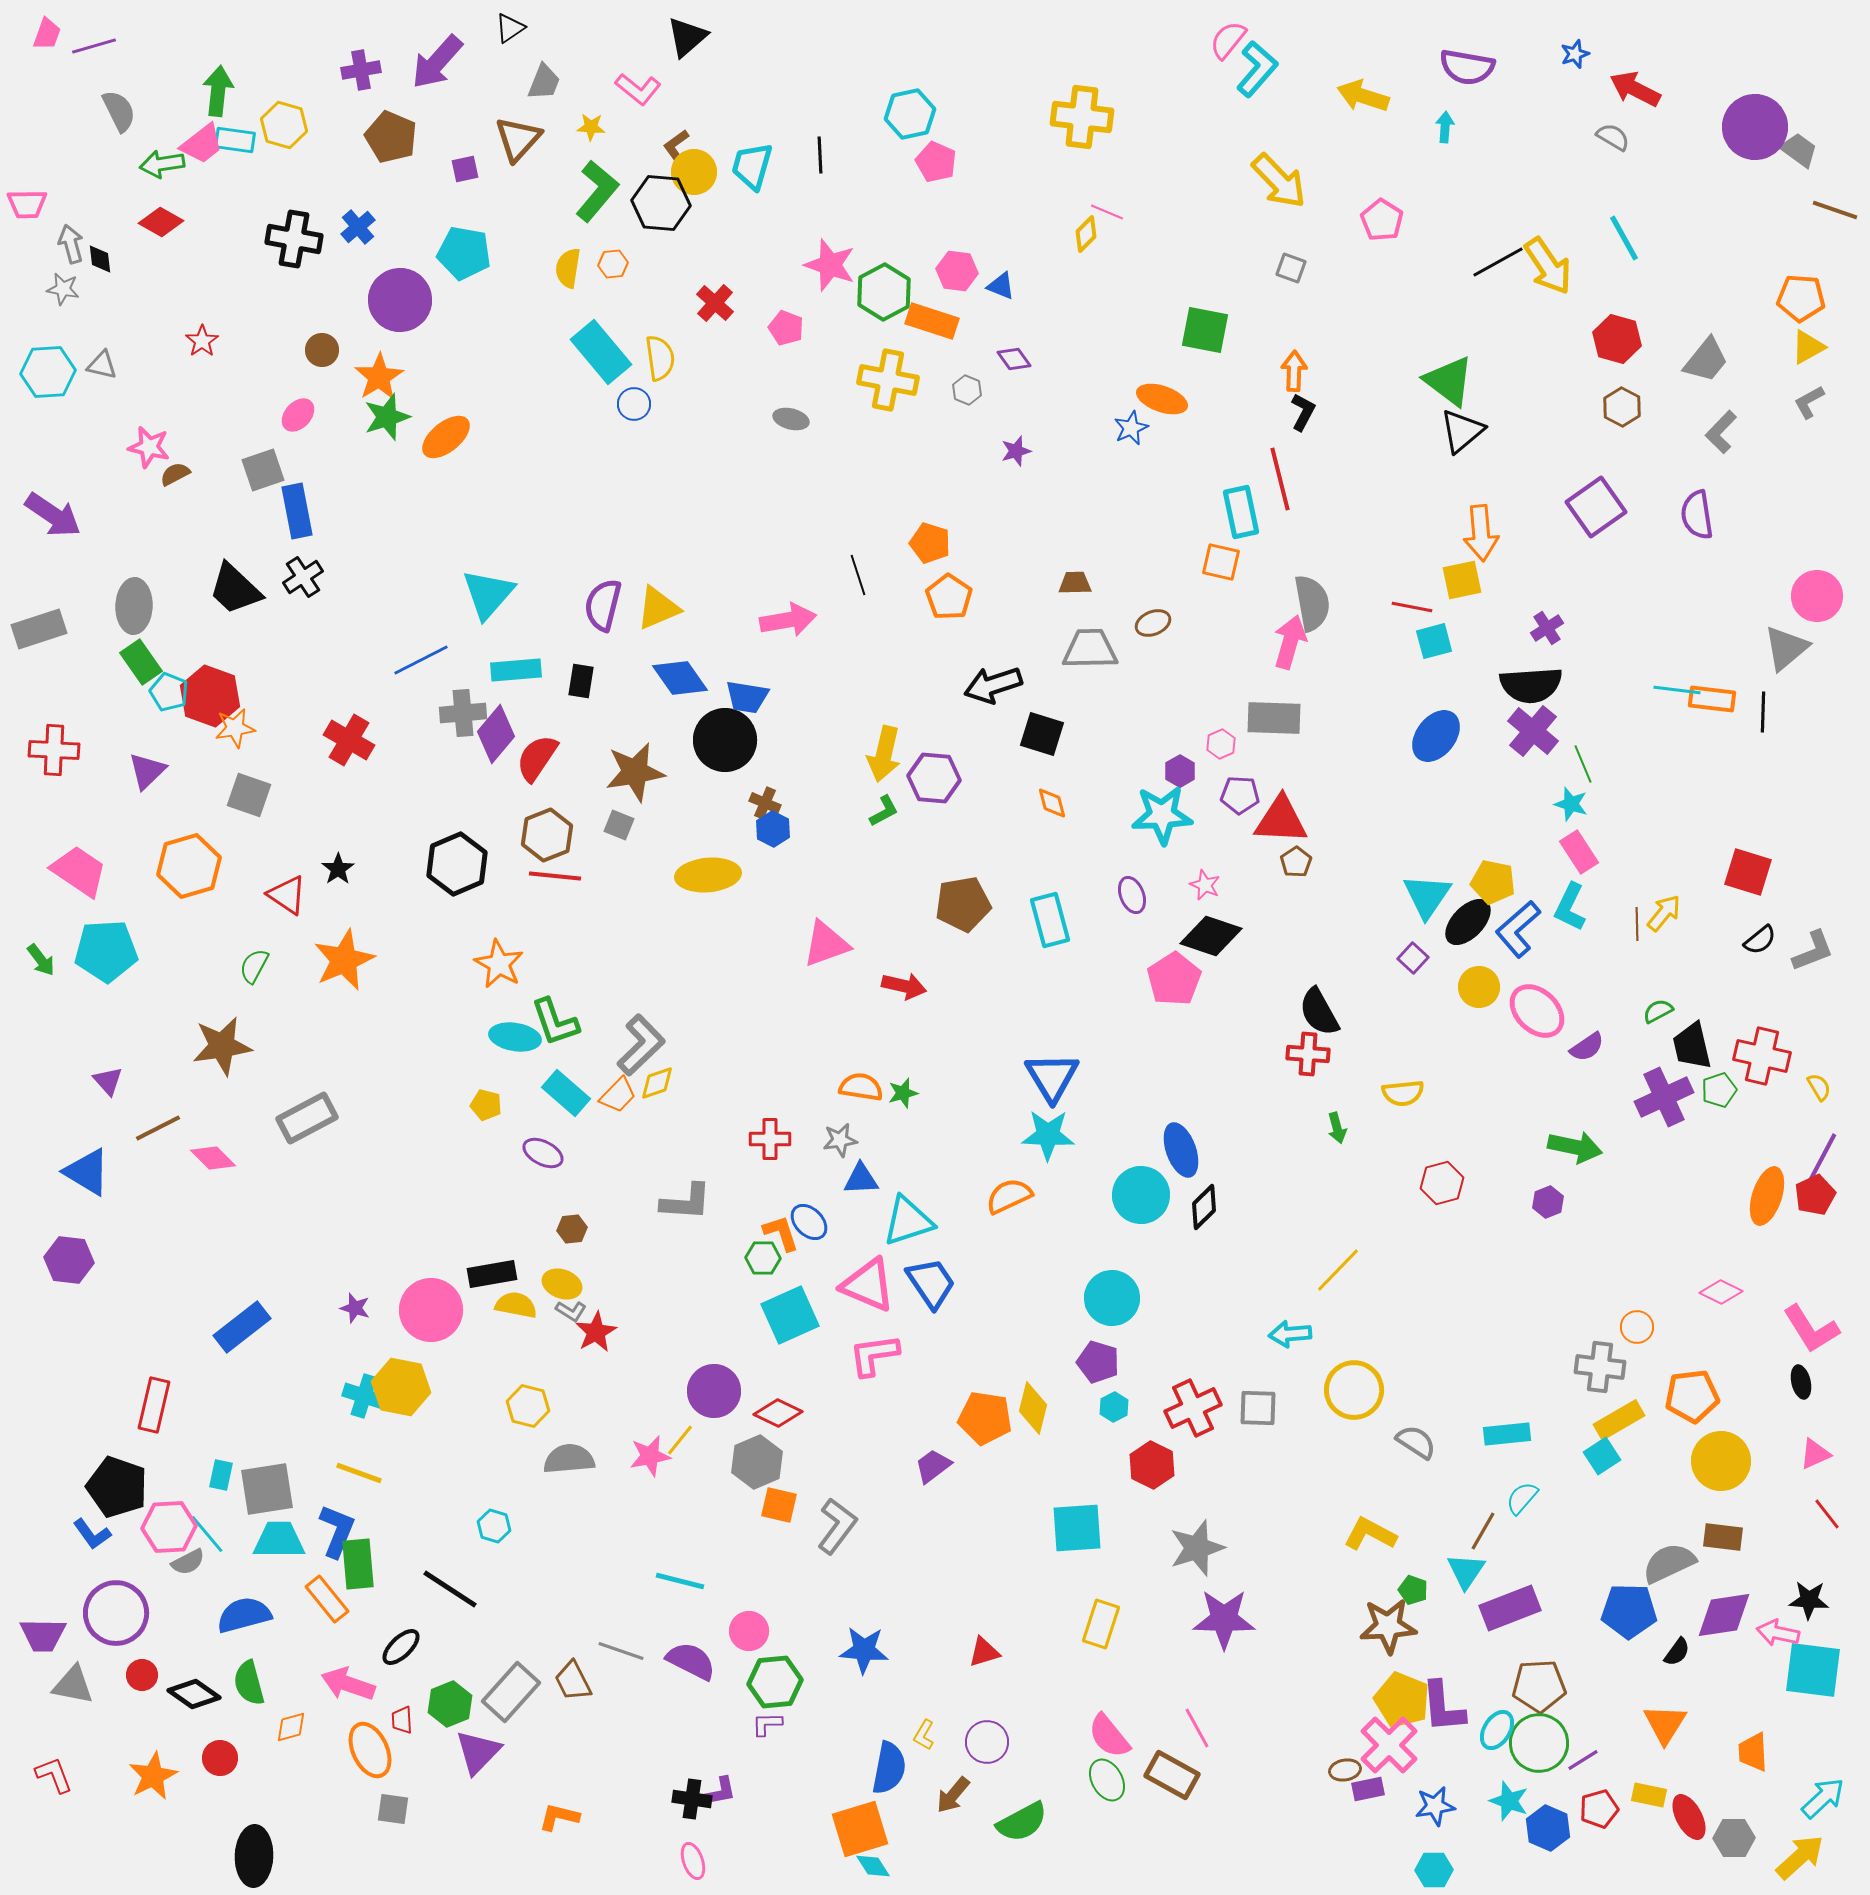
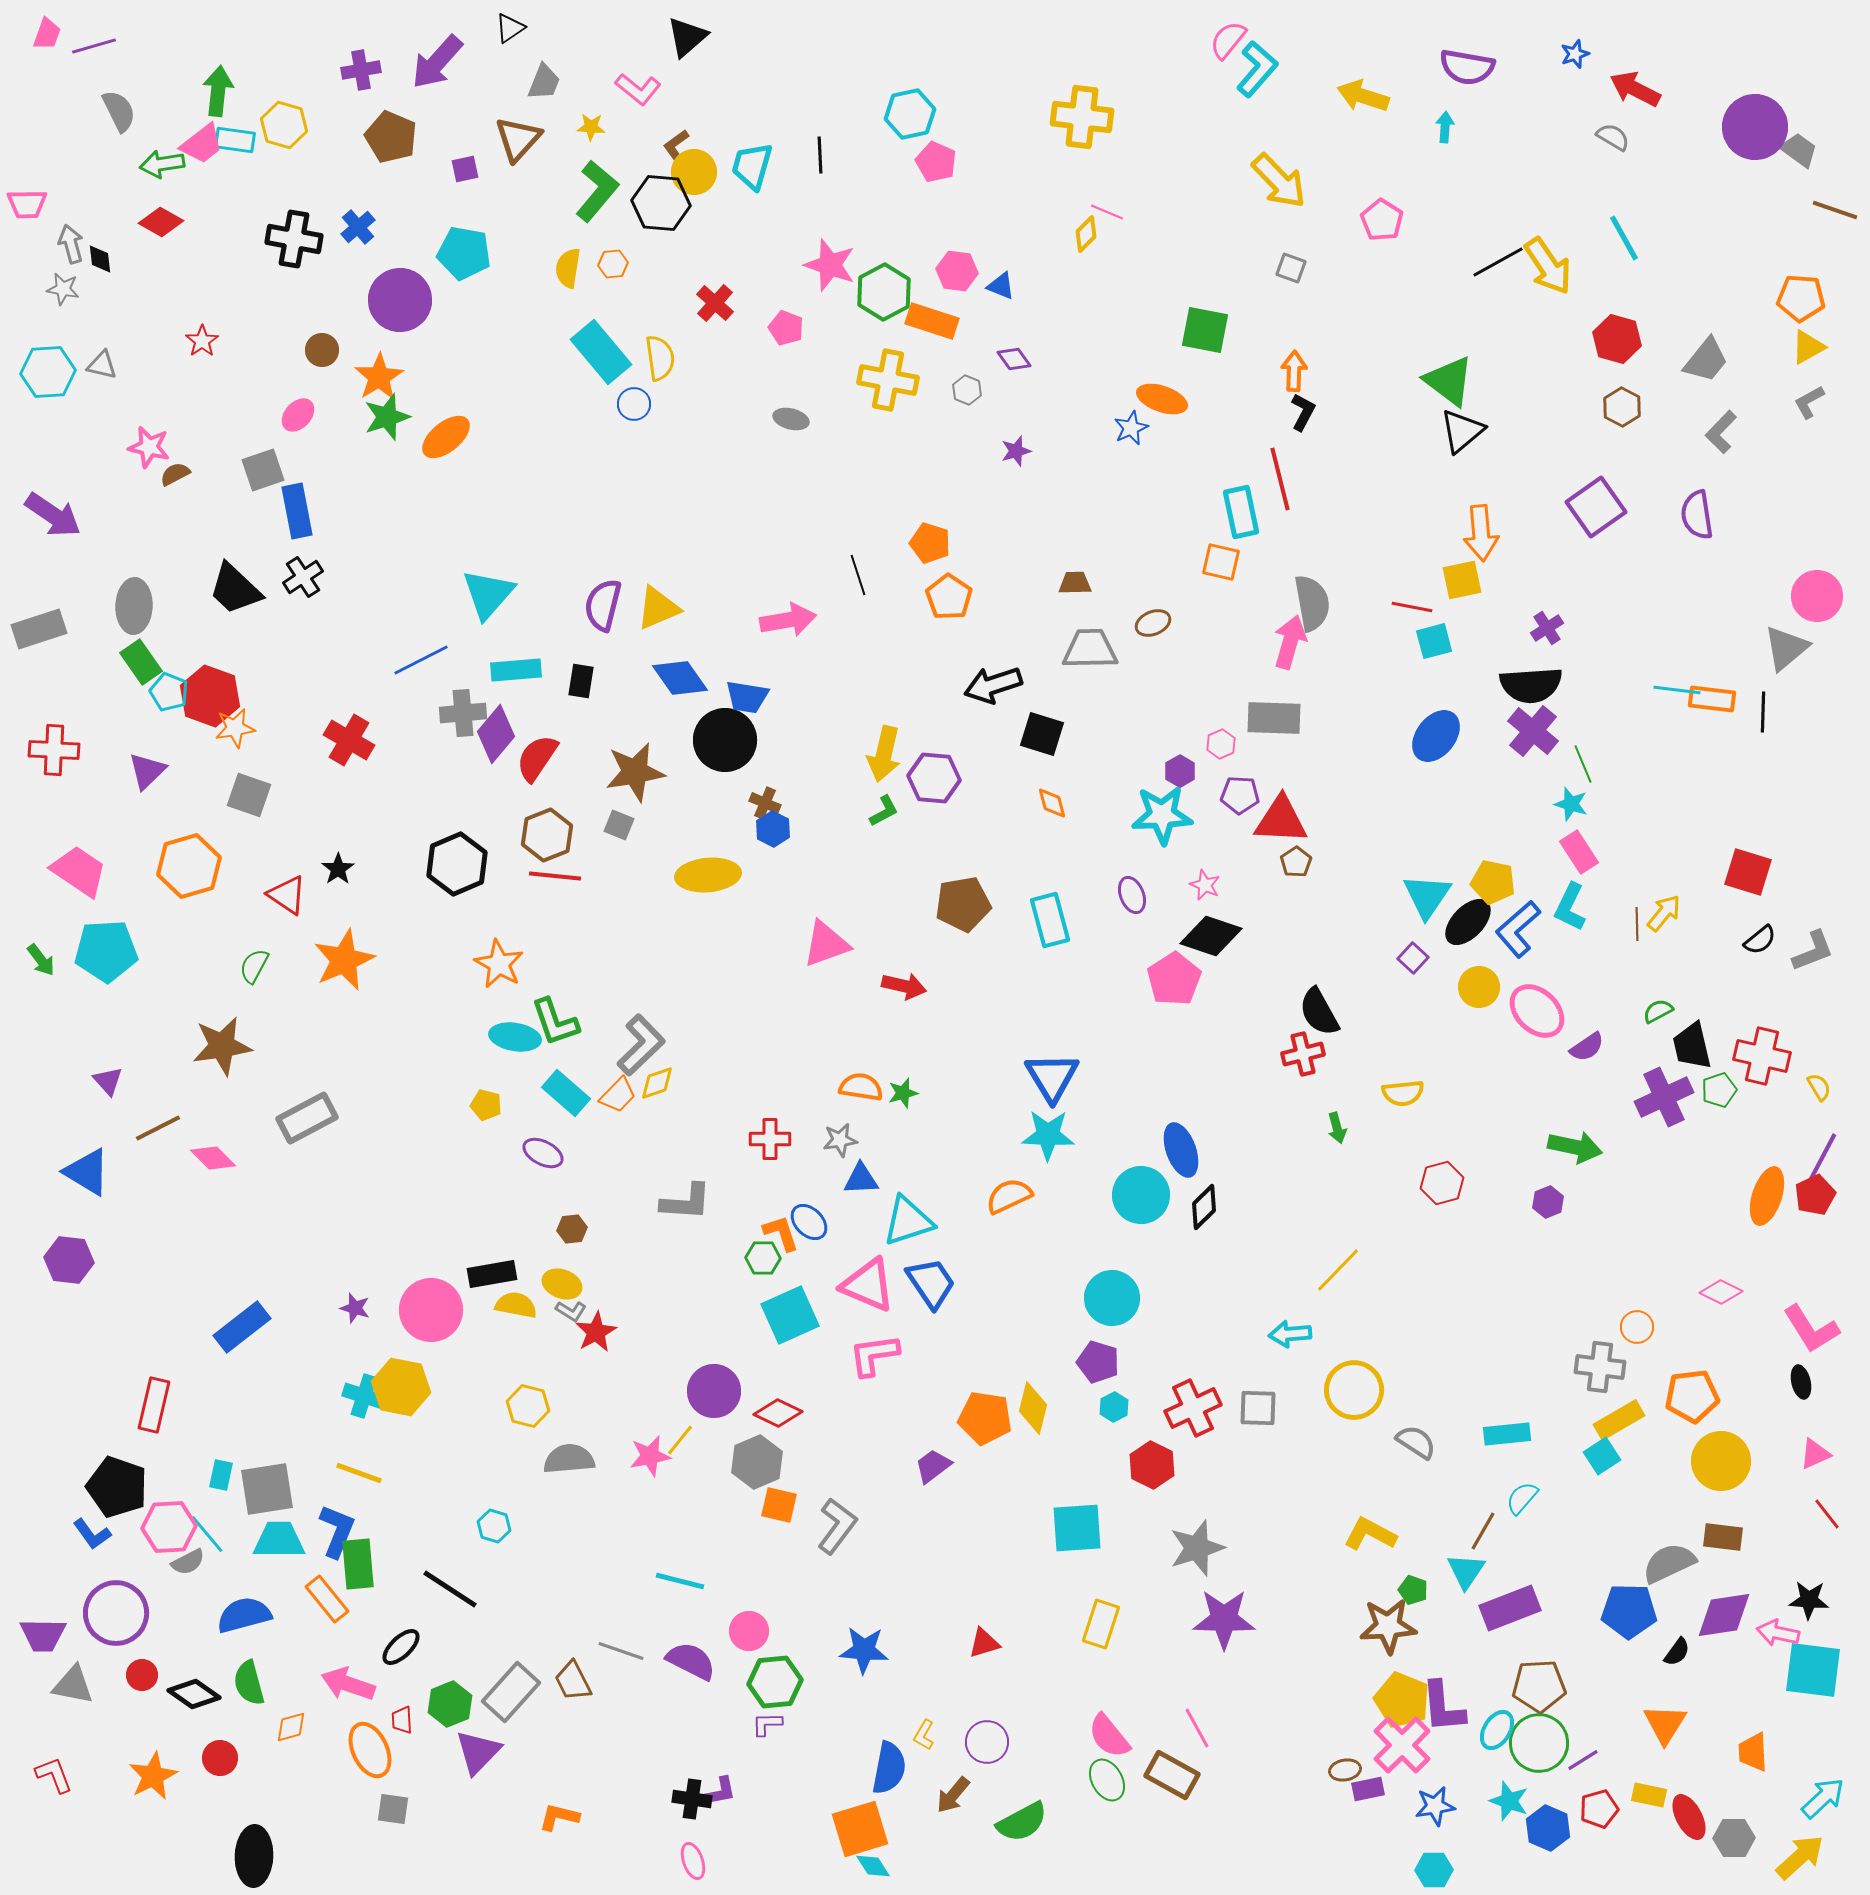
red cross at (1308, 1054): moved 5 px left; rotated 18 degrees counterclockwise
red triangle at (984, 1652): moved 9 px up
pink cross at (1389, 1745): moved 13 px right
